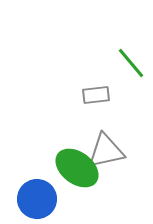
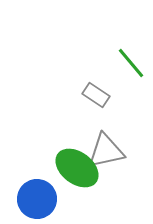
gray rectangle: rotated 40 degrees clockwise
